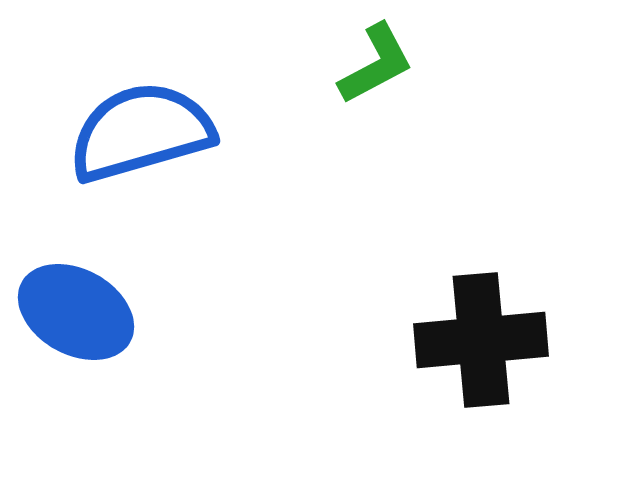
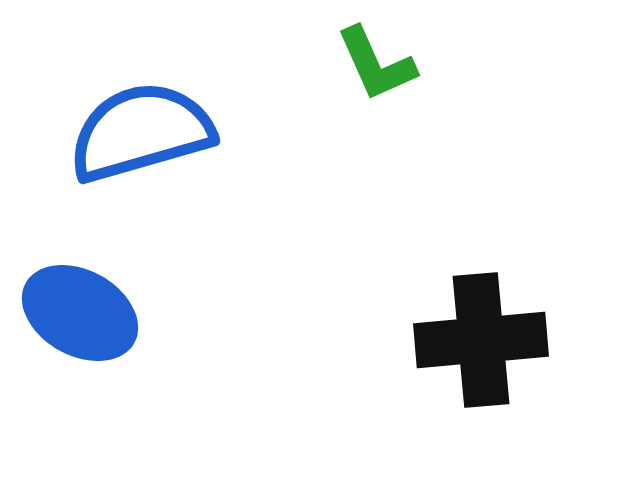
green L-shape: rotated 94 degrees clockwise
blue ellipse: moved 4 px right, 1 px down
